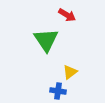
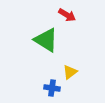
green triangle: rotated 24 degrees counterclockwise
blue cross: moved 6 px left, 3 px up
